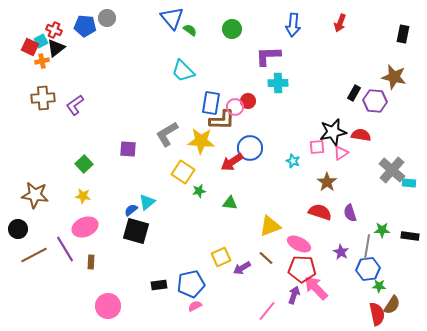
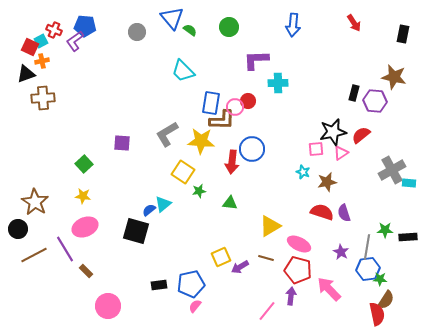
gray circle at (107, 18): moved 30 px right, 14 px down
red arrow at (340, 23): moved 14 px right; rotated 54 degrees counterclockwise
green circle at (232, 29): moved 3 px left, 2 px up
black triangle at (56, 48): moved 30 px left, 26 px down; rotated 18 degrees clockwise
purple L-shape at (268, 56): moved 12 px left, 4 px down
black rectangle at (354, 93): rotated 14 degrees counterclockwise
purple L-shape at (75, 105): moved 64 px up
red semicircle at (361, 135): rotated 48 degrees counterclockwise
pink square at (317, 147): moved 1 px left, 2 px down
blue circle at (250, 148): moved 2 px right, 1 px down
purple square at (128, 149): moved 6 px left, 6 px up
cyan star at (293, 161): moved 10 px right, 11 px down
red arrow at (232, 162): rotated 50 degrees counterclockwise
gray cross at (392, 170): rotated 20 degrees clockwise
brown star at (327, 182): rotated 24 degrees clockwise
brown star at (35, 195): moved 7 px down; rotated 24 degrees clockwise
cyan triangle at (147, 202): moved 16 px right, 2 px down
blue semicircle at (131, 210): moved 18 px right
red semicircle at (320, 212): moved 2 px right
purple semicircle at (350, 213): moved 6 px left
yellow triangle at (270, 226): rotated 10 degrees counterclockwise
green star at (382, 230): moved 3 px right
black rectangle at (410, 236): moved 2 px left, 1 px down; rotated 12 degrees counterclockwise
brown line at (266, 258): rotated 28 degrees counterclockwise
brown rectangle at (91, 262): moved 5 px left, 9 px down; rotated 48 degrees counterclockwise
purple arrow at (242, 268): moved 2 px left, 1 px up
red pentagon at (302, 269): moved 4 px left, 1 px down; rotated 12 degrees clockwise
green star at (379, 286): moved 1 px right, 7 px up
pink arrow at (316, 288): moved 13 px right, 1 px down
purple arrow at (294, 295): moved 3 px left, 1 px down; rotated 12 degrees counterclockwise
brown semicircle at (392, 305): moved 6 px left, 5 px up
pink semicircle at (195, 306): rotated 24 degrees counterclockwise
